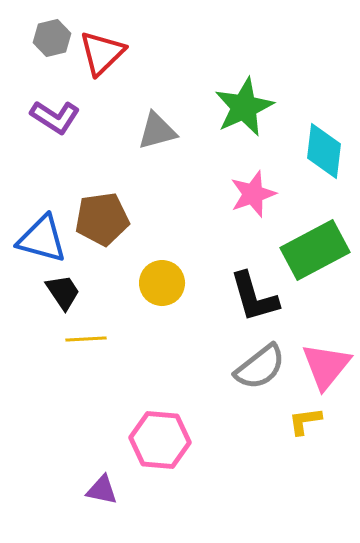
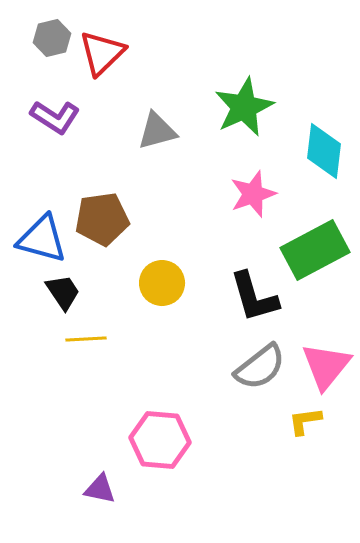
purple triangle: moved 2 px left, 1 px up
